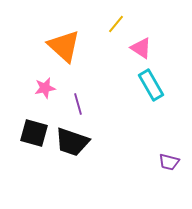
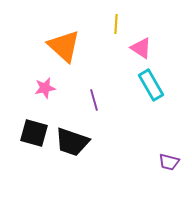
yellow line: rotated 36 degrees counterclockwise
purple line: moved 16 px right, 4 px up
